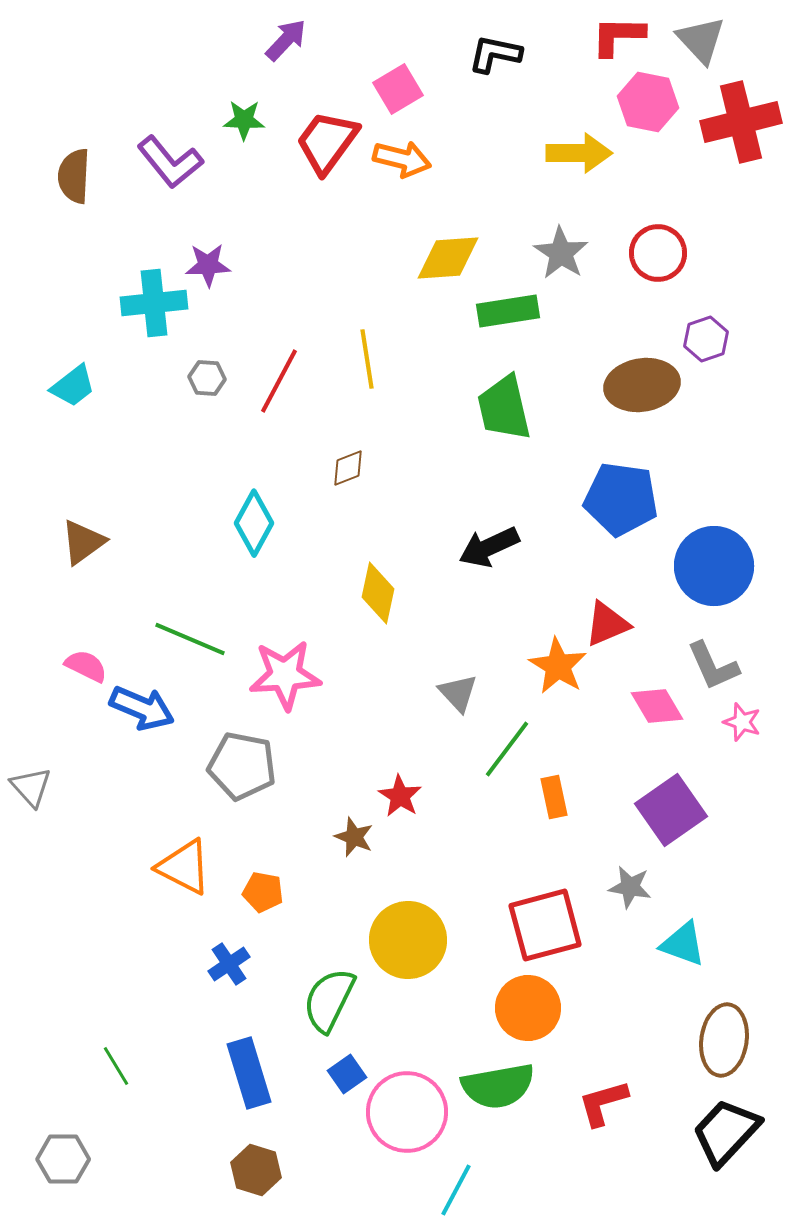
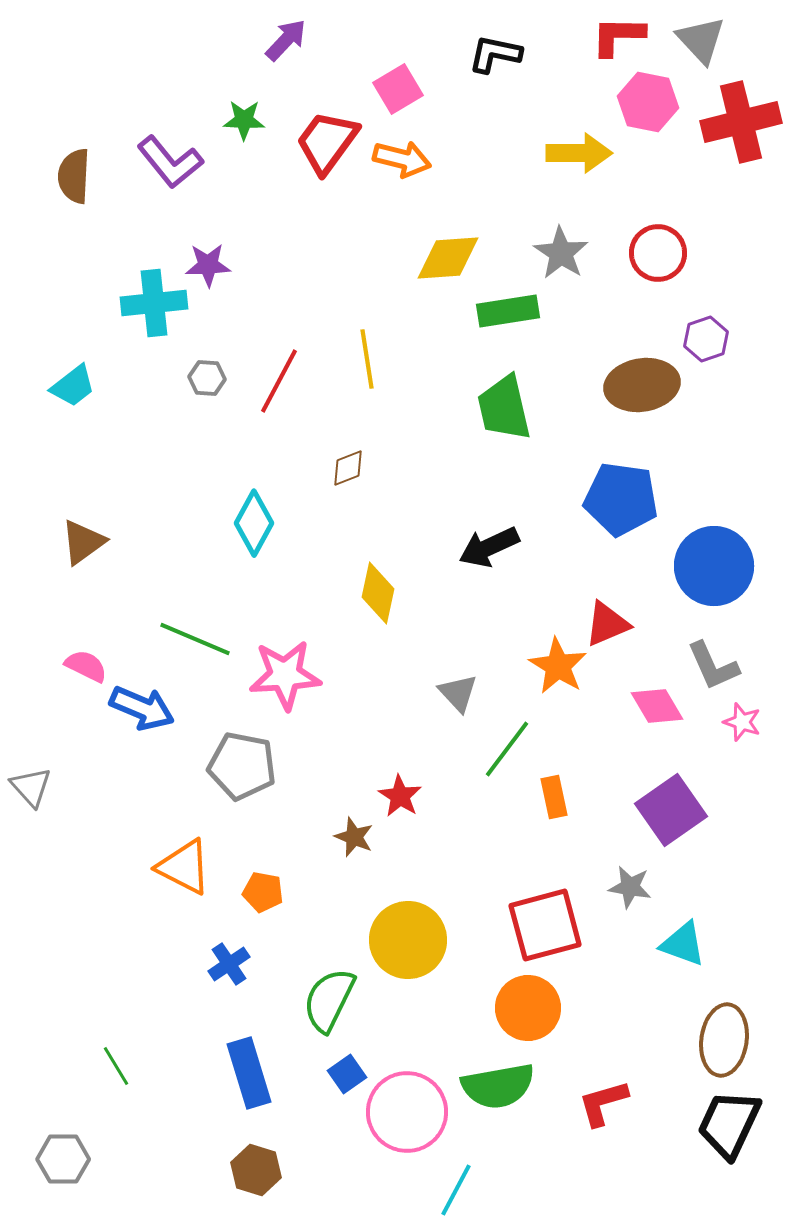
green line at (190, 639): moved 5 px right
black trapezoid at (726, 1132): moved 3 px right, 8 px up; rotated 18 degrees counterclockwise
